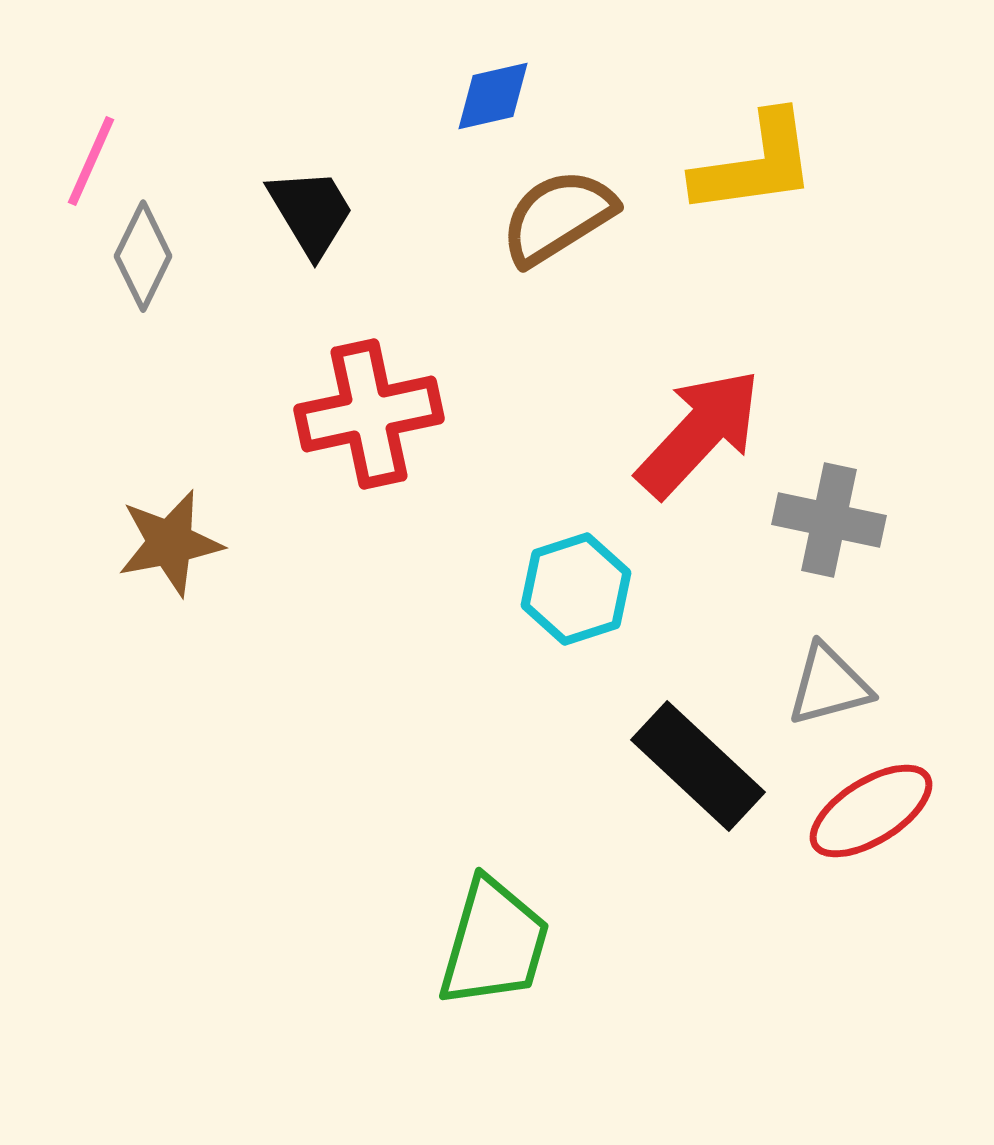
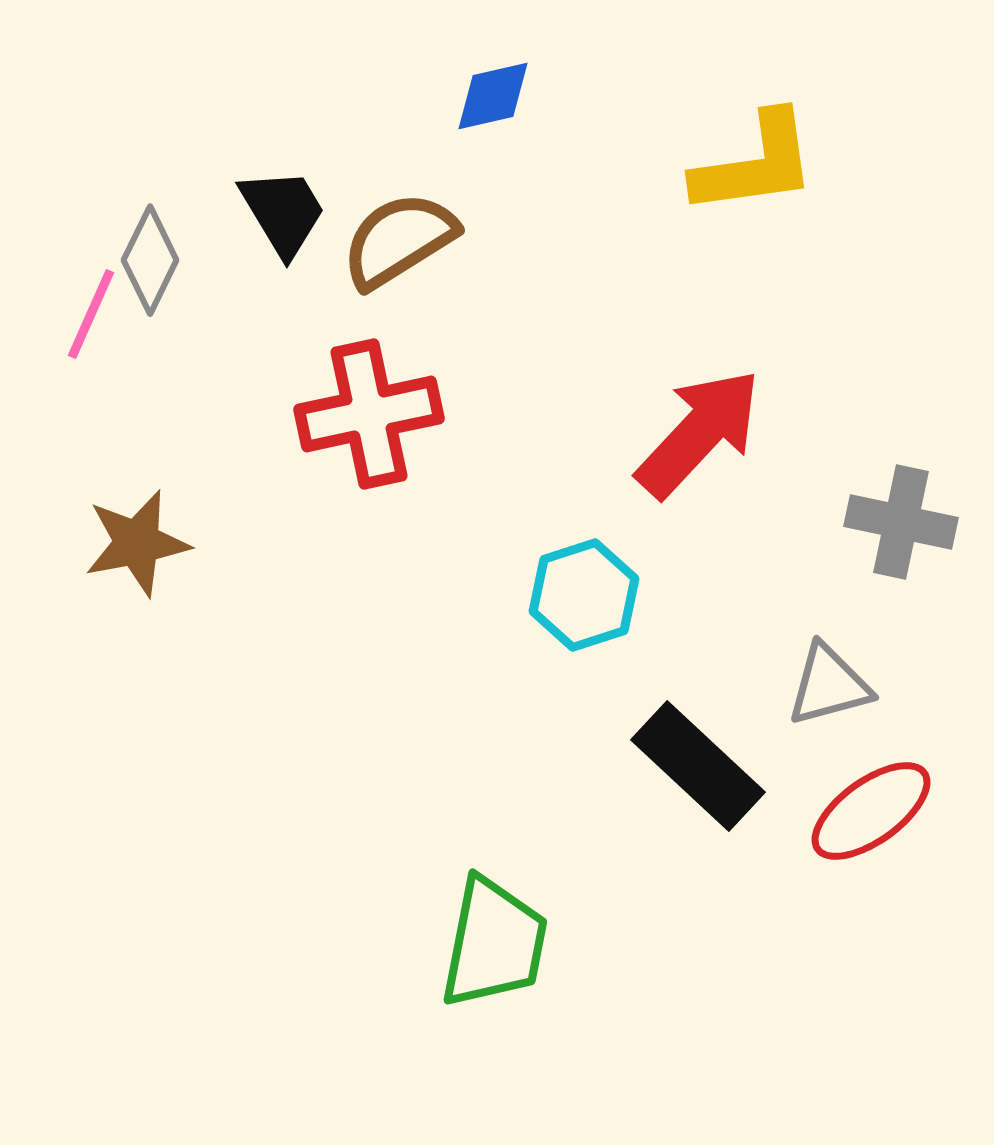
pink line: moved 153 px down
black trapezoid: moved 28 px left
brown semicircle: moved 159 px left, 23 px down
gray diamond: moved 7 px right, 4 px down
gray cross: moved 72 px right, 2 px down
brown star: moved 33 px left
cyan hexagon: moved 8 px right, 6 px down
red ellipse: rotated 4 degrees counterclockwise
green trapezoid: rotated 5 degrees counterclockwise
